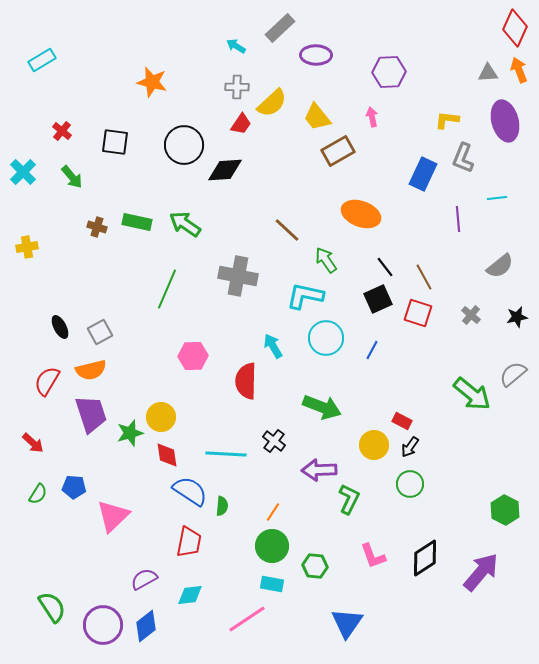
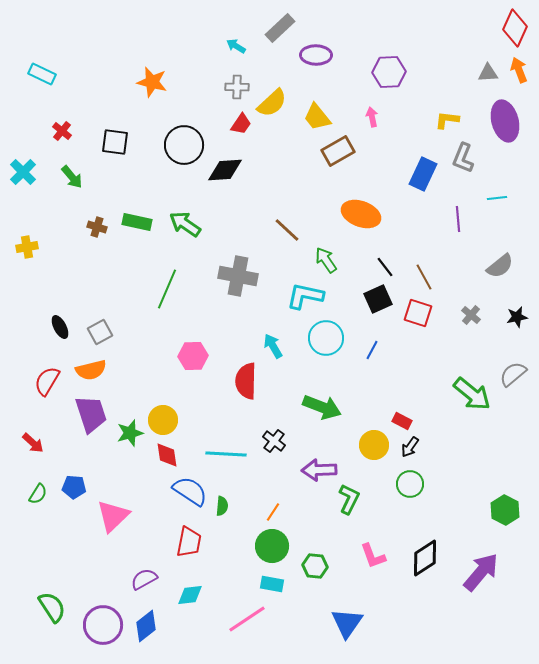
cyan rectangle at (42, 60): moved 14 px down; rotated 56 degrees clockwise
yellow circle at (161, 417): moved 2 px right, 3 px down
